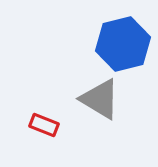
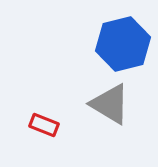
gray triangle: moved 10 px right, 5 px down
